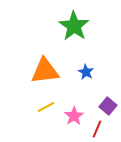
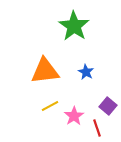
yellow line: moved 4 px right, 1 px up
red line: moved 1 px up; rotated 42 degrees counterclockwise
